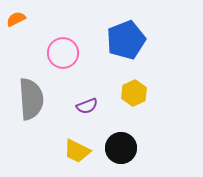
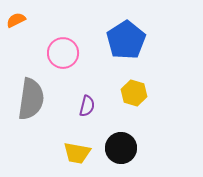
orange semicircle: moved 1 px down
blue pentagon: rotated 12 degrees counterclockwise
yellow hexagon: rotated 20 degrees counterclockwise
gray semicircle: rotated 12 degrees clockwise
purple semicircle: rotated 55 degrees counterclockwise
yellow trapezoid: moved 2 px down; rotated 16 degrees counterclockwise
